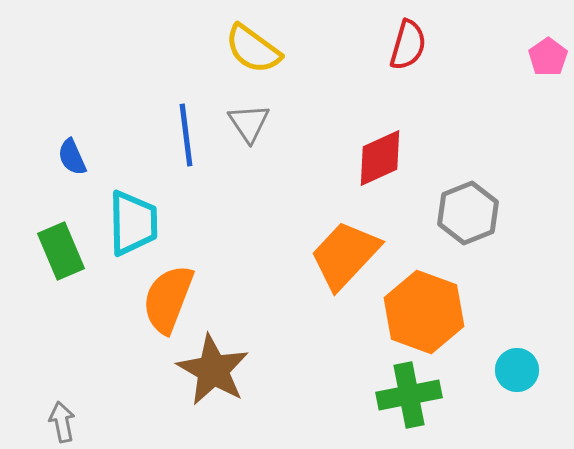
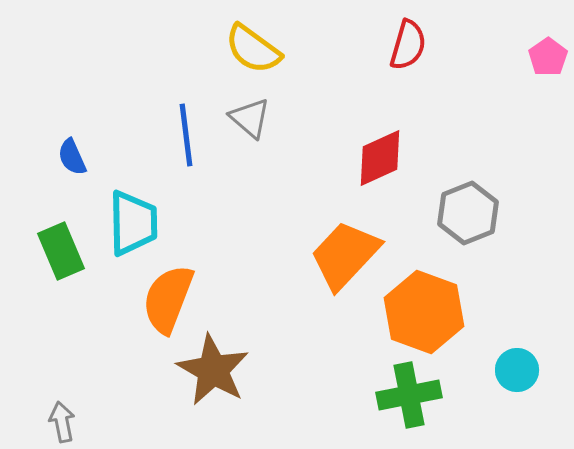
gray triangle: moved 1 px right, 5 px up; rotated 15 degrees counterclockwise
